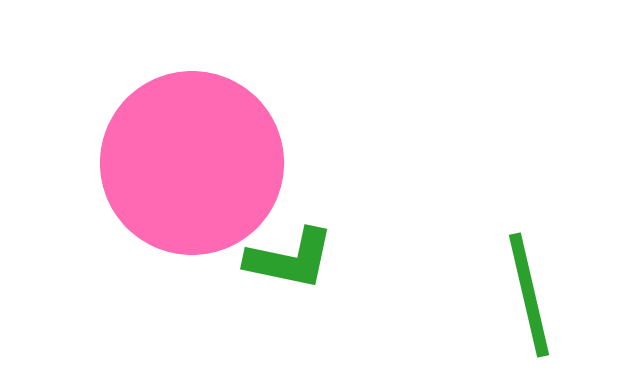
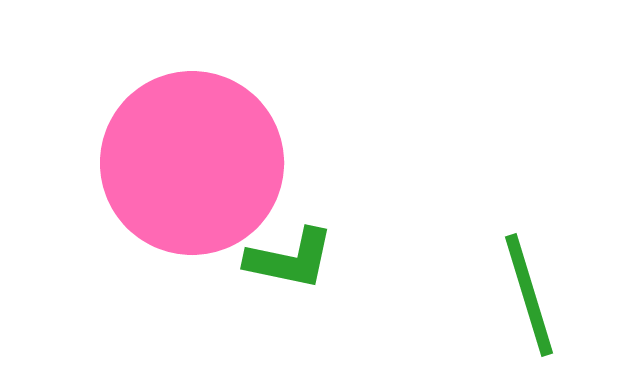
green line: rotated 4 degrees counterclockwise
